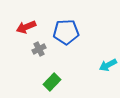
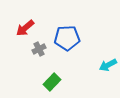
red arrow: moved 1 px left, 1 px down; rotated 18 degrees counterclockwise
blue pentagon: moved 1 px right, 6 px down
